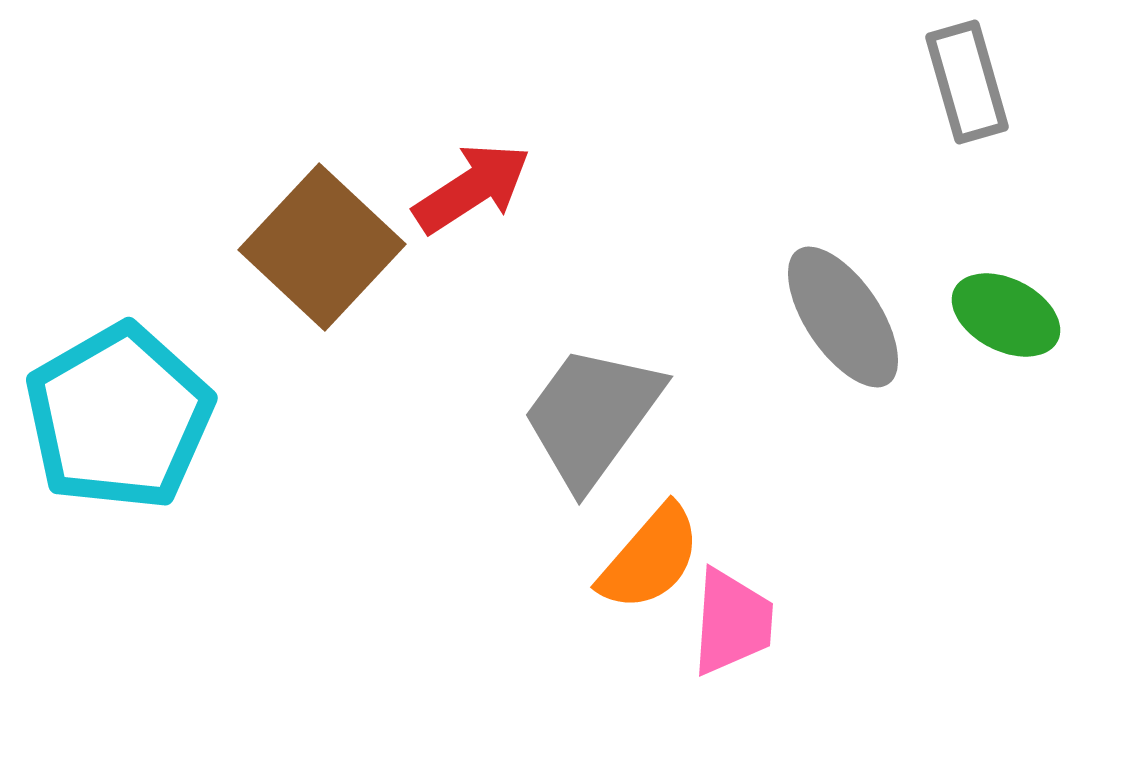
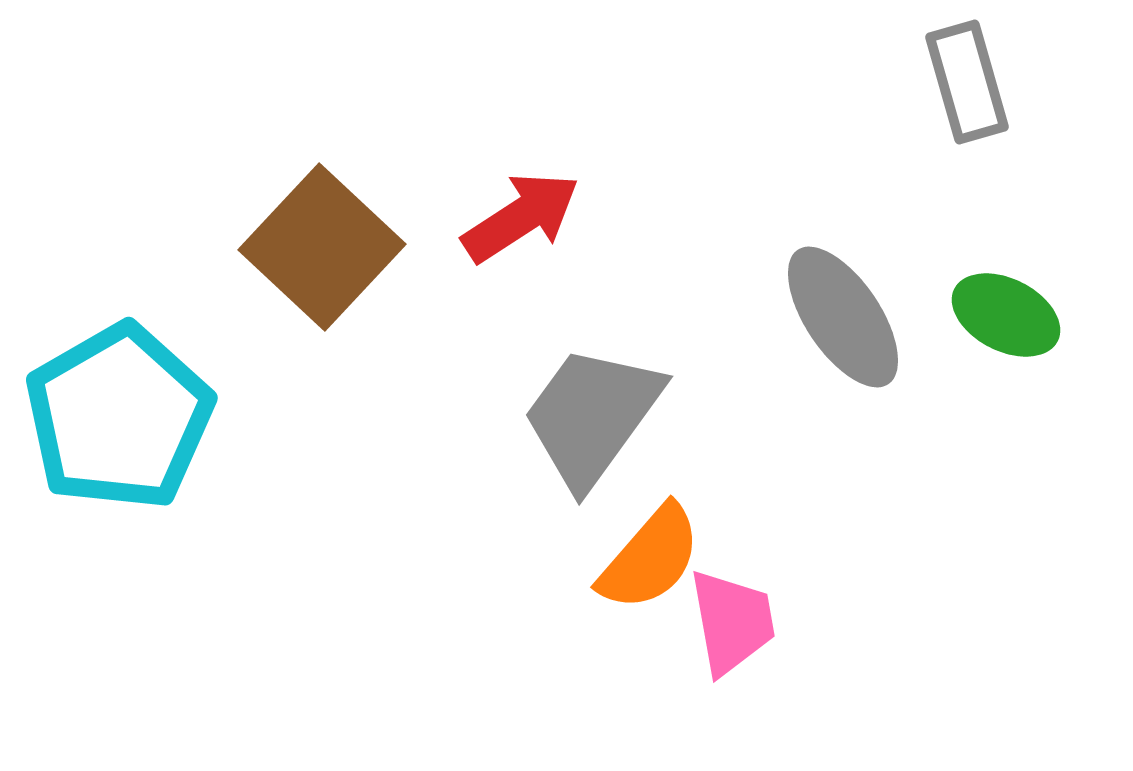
red arrow: moved 49 px right, 29 px down
pink trapezoid: rotated 14 degrees counterclockwise
